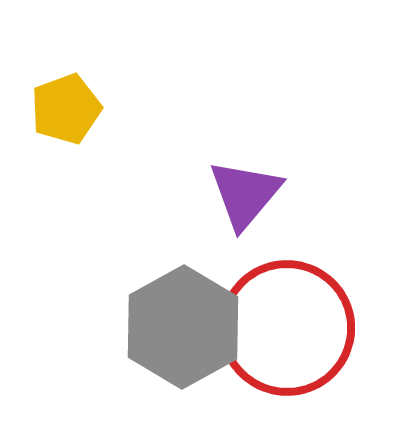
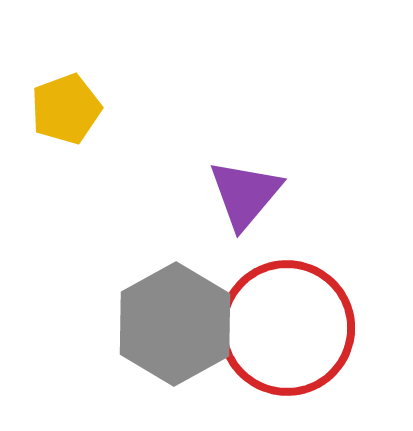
gray hexagon: moved 8 px left, 3 px up
